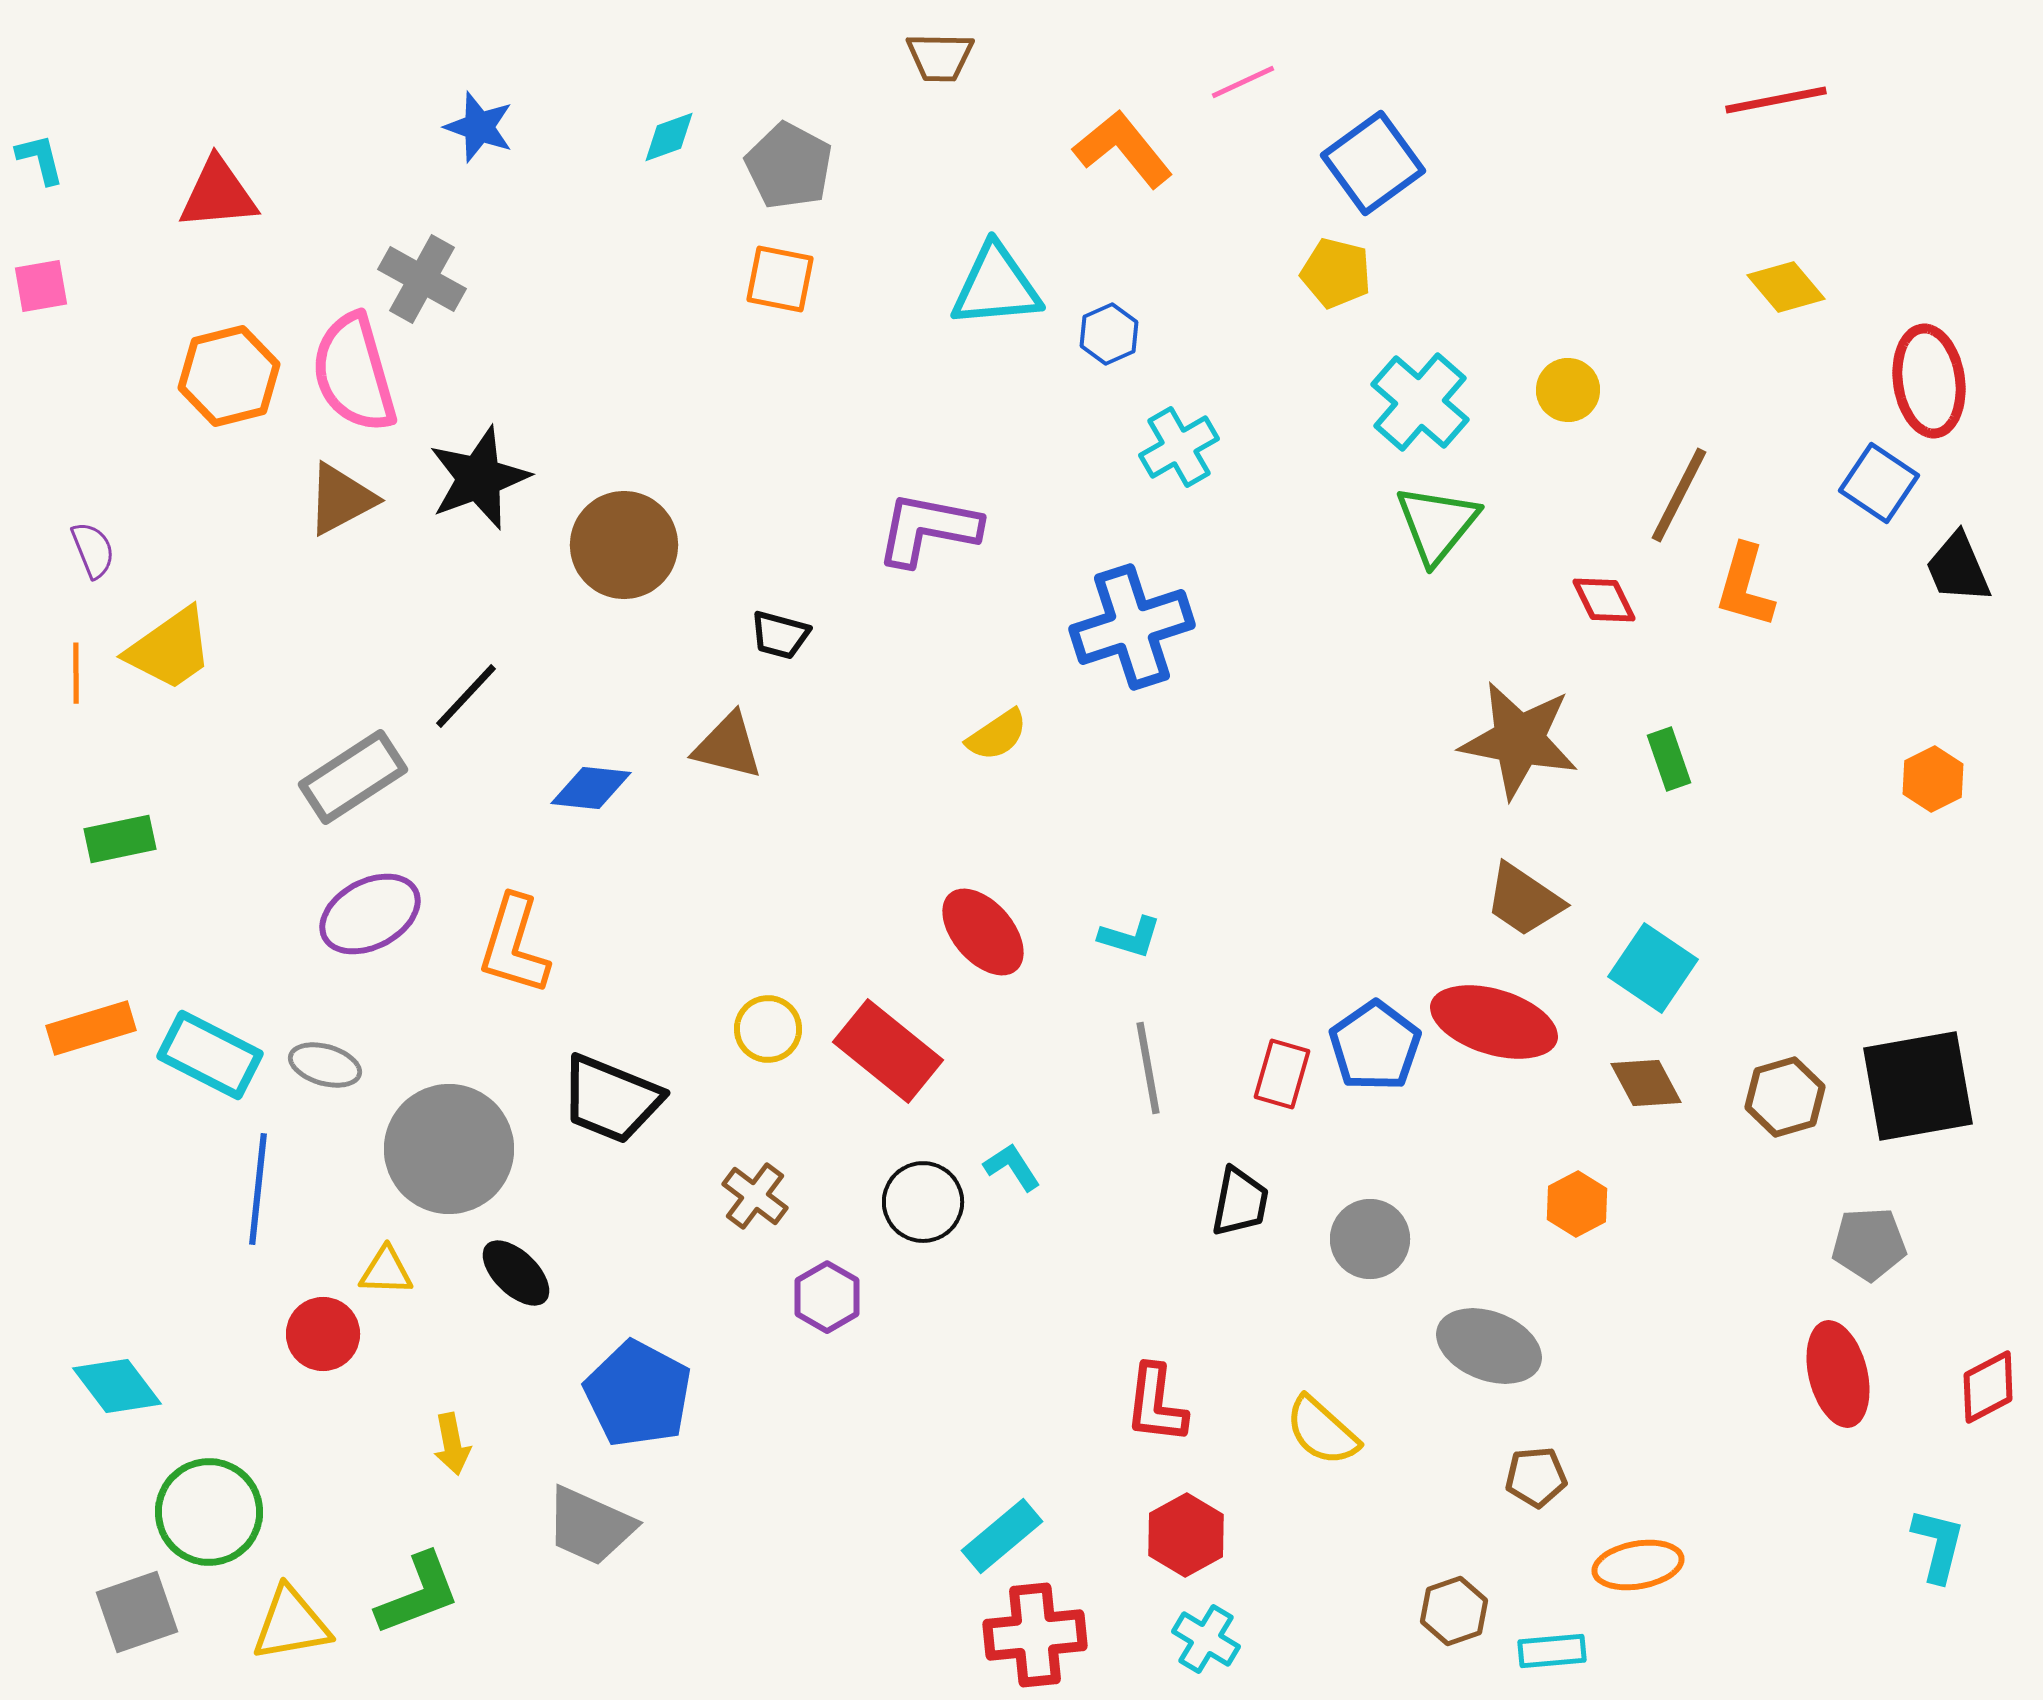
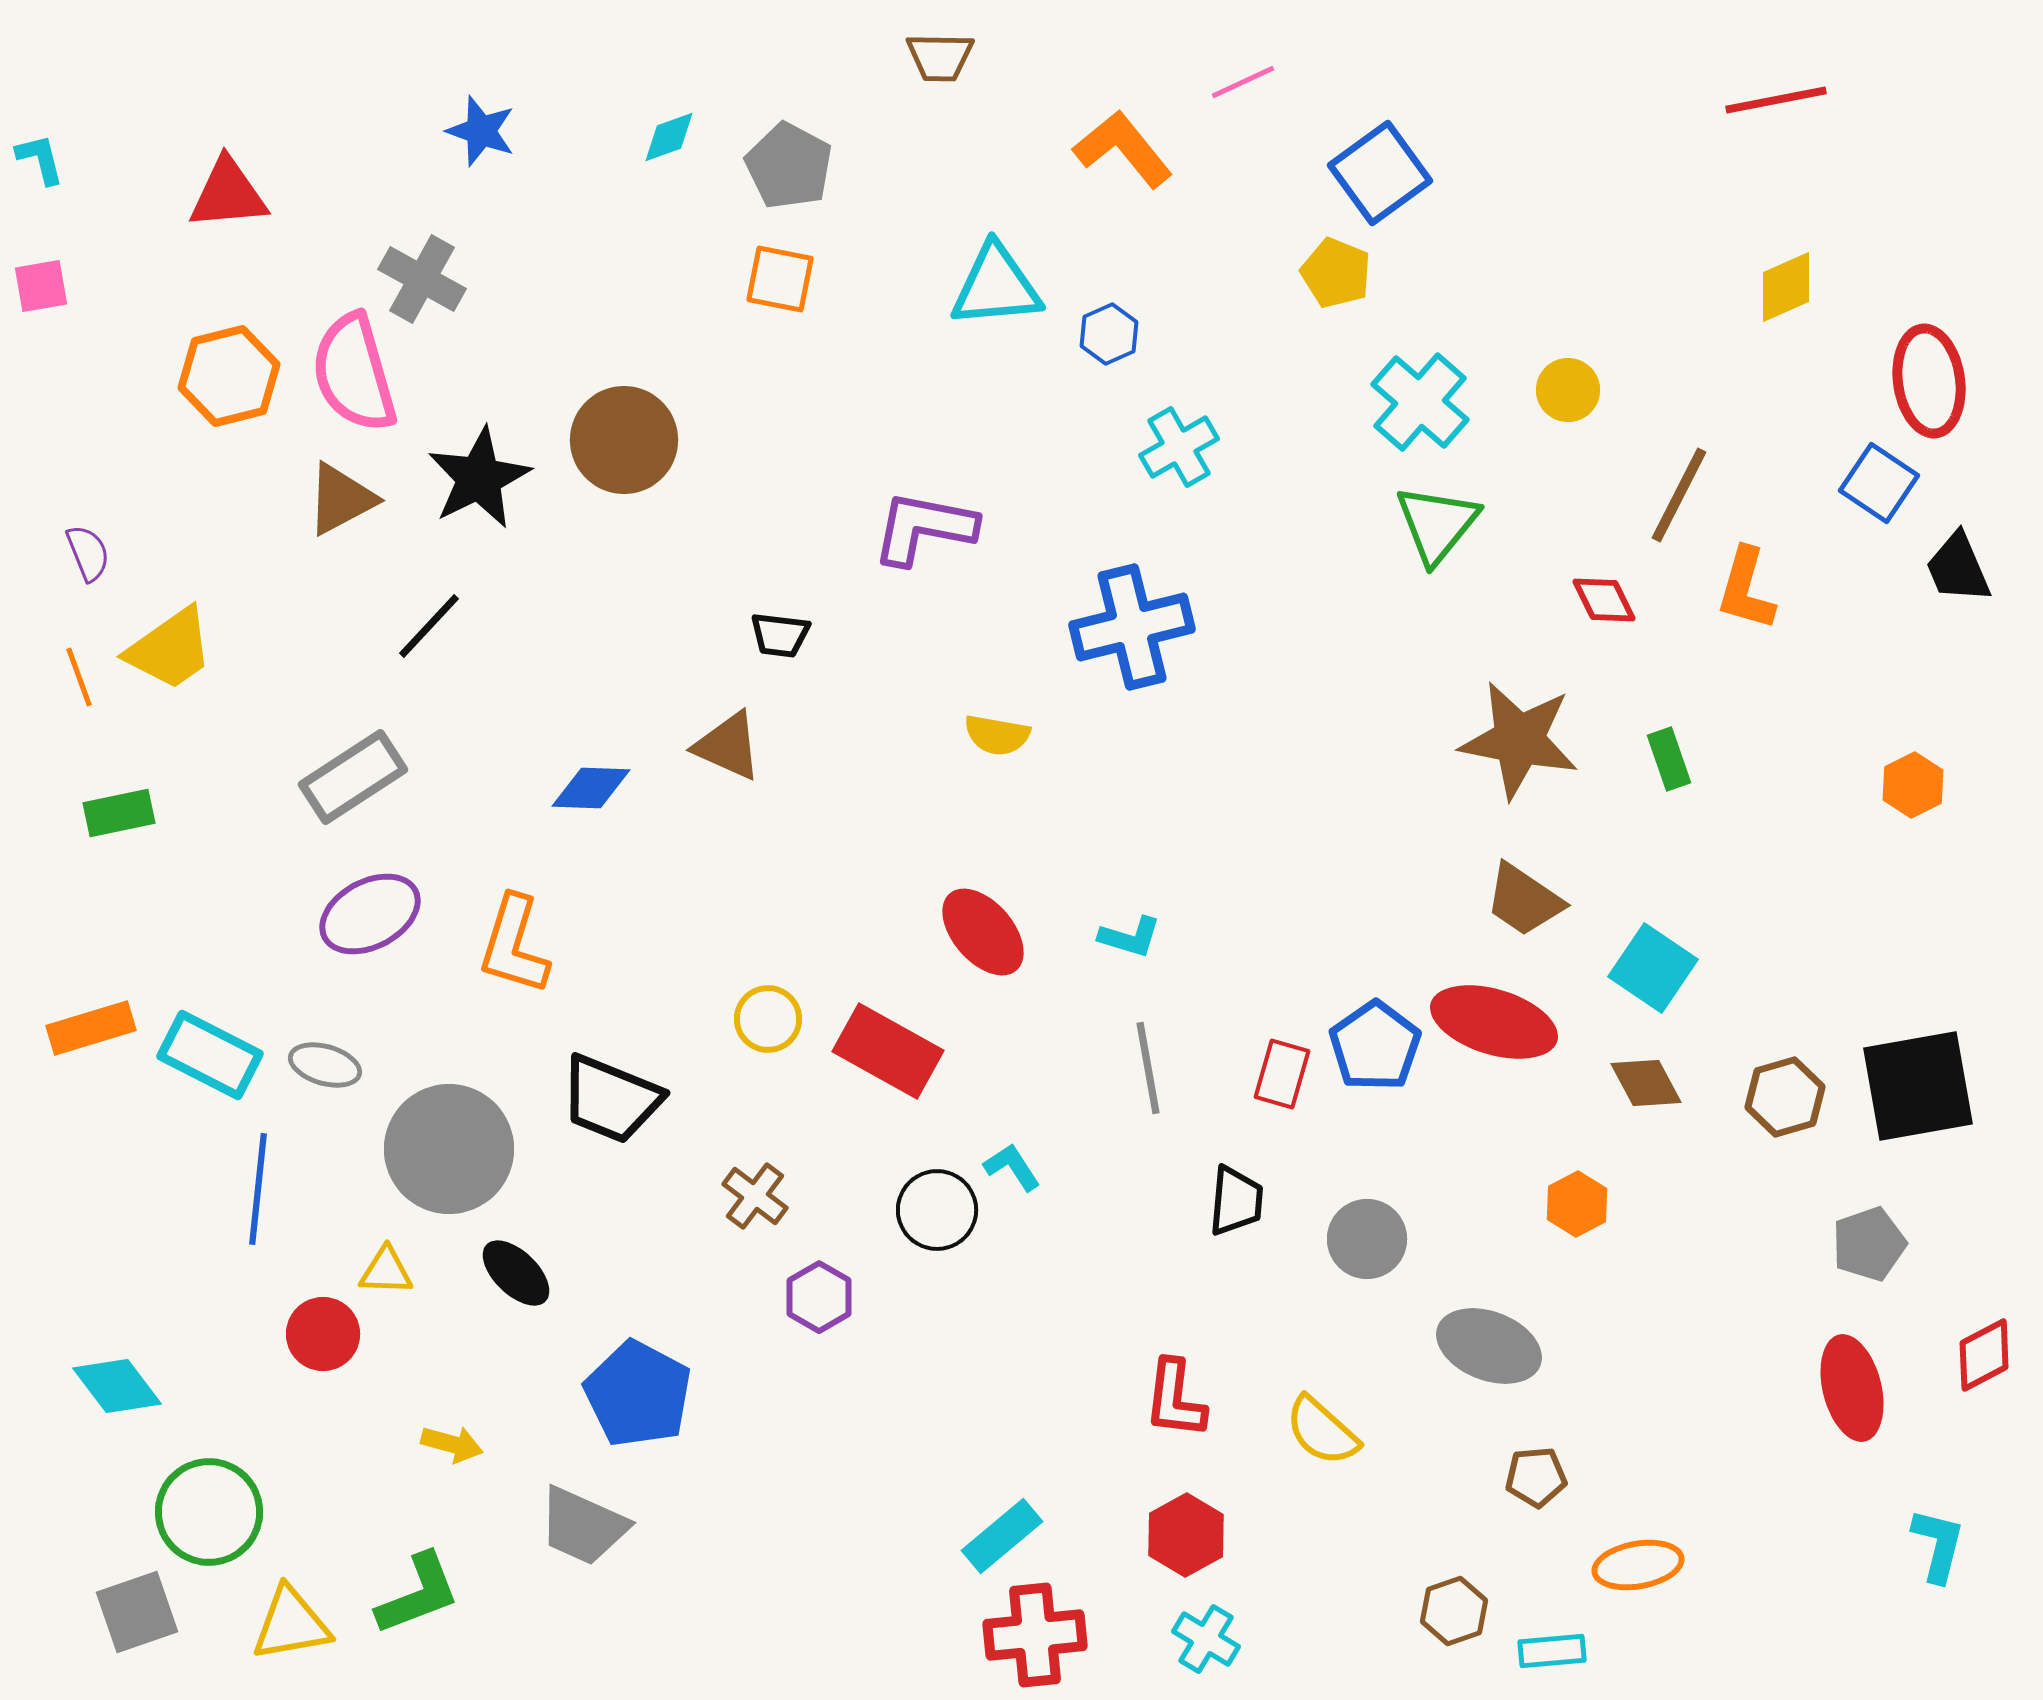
blue star at (479, 127): moved 2 px right, 4 px down
blue square at (1373, 163): moved 7 px right, 10 px down
red triangle at (218, 194): moved 10 px right
yellow pentagon at (1336, 273): rotated 8 degrees clockwise
yellow diamond at (1786, 287): rotated 74 degrees counterclockwise
black star at (479, 478): rotated 6 degrees counterclockwise
purple L-shape at (928, 529): moved 4 px left, 1 px up
brown circle at (624, 545): moved 105 px up
purple semicircle at (93, 550): moved 5 px left, 3 px down
orange L-shape at (1745, 586): moved 1 px right, 3 px down
blue cross at (1132, 627): rotated 4 degrees clockwise
black trapezoid at (780, 635): rotated 8 degrees counterclockwise
orange line at (76, 673): moved 3 px right, 4 px down; rotated 20 degrees counterclockwise
black line at (466, 696): moved 37 px left, 70 px up
yellow semicircle at (997, 735): rotated 44 degrees clockwise
brown triangle at (728, 746): rotated 10 degrees clockwise
orange hexagon at (1933, 779): moved 20 px left, 6 px down
blue diamond at (591, 788): rotated 4 degrees counterclockwise
green rectangle at (120, 839): moved 1 px left, 26 px up
yellow circle at (768, 1029): moved 10 px up
red rectangle at (888, 1051): rotated 10 degrees counterclockwise
black circle at (923, 1202): moved 14 px right, 8 px down
black trapezoid at (1240, 1202): moved 4 px left, 1 px up; rotated 6 degrees counterclockwise
gray circle at (1370, 1239): moved 3 px left
gray pentagon at (1869, 1244): rotated 16 degrees counterclockwise
purple hexagon at (827, 1297): moved 8 px left
red ellipse at (1838, 1374): moved 14 px right, 14 px down
red diamond at (1988, 1387): moved 4 px left, 32 px up
red L-shape at (1156, 1404): moved 19 px right, 5 px up
yellow arrow at (452, 1444): rotated 64 degrees counterclockwise
gray trapezoid at (590, 1526): moved 7 px left
